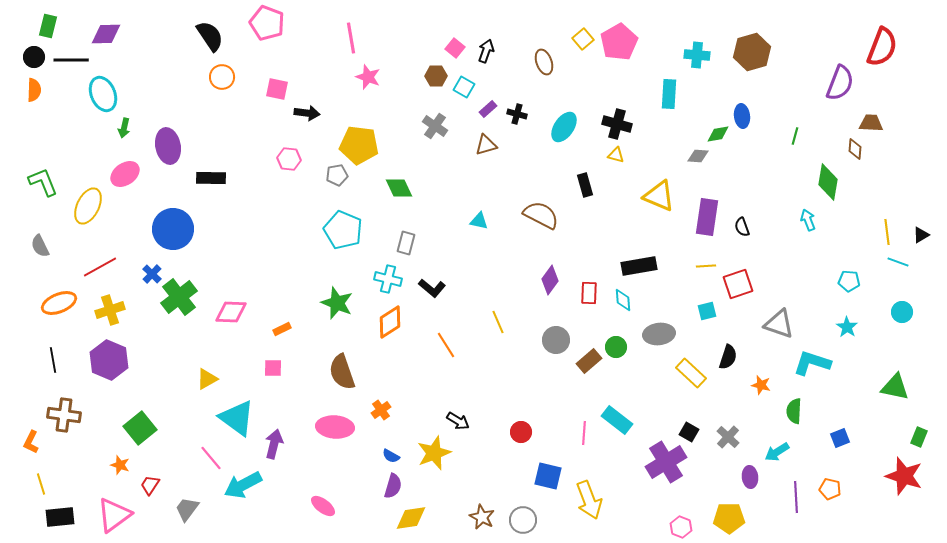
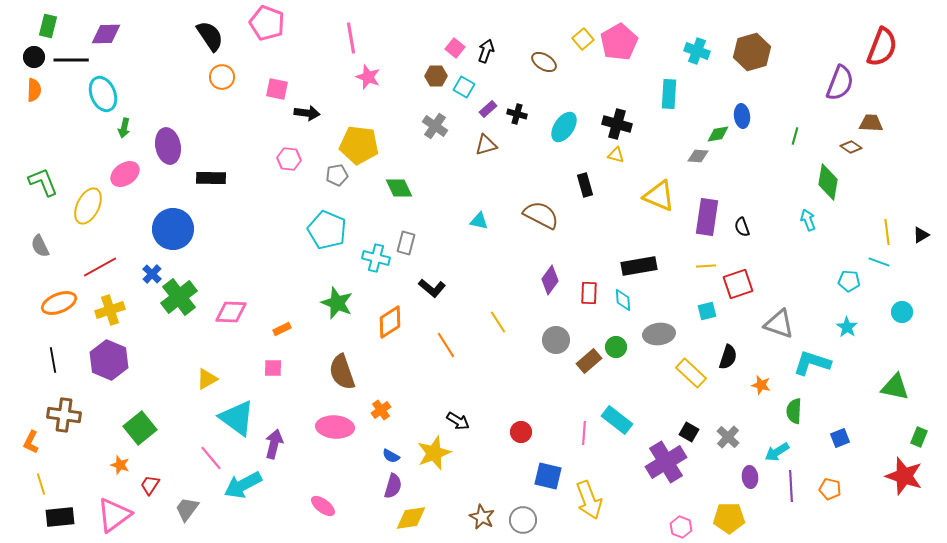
cyan cross at (697, 55): moved 4 px up; rotated 15 degrees clockwise
brown ellipse at (544, 62): rotated 40 degrees counterclockwise
brown diamond at (855, 149): moved 4 px left, 2 px up; rotated 60 degrees counterclockwise
cyan pentagon at (343, 230): moved 16 px left
cyan line at (898, 262): moved 19 px left
cyan cross at (388, 279): moved 12 px left, 21 px up
yellow line at (498, 322): rotated 10 degrees counterclockwise
purple line at (796, 497): moved 5 px left, 11 px up
